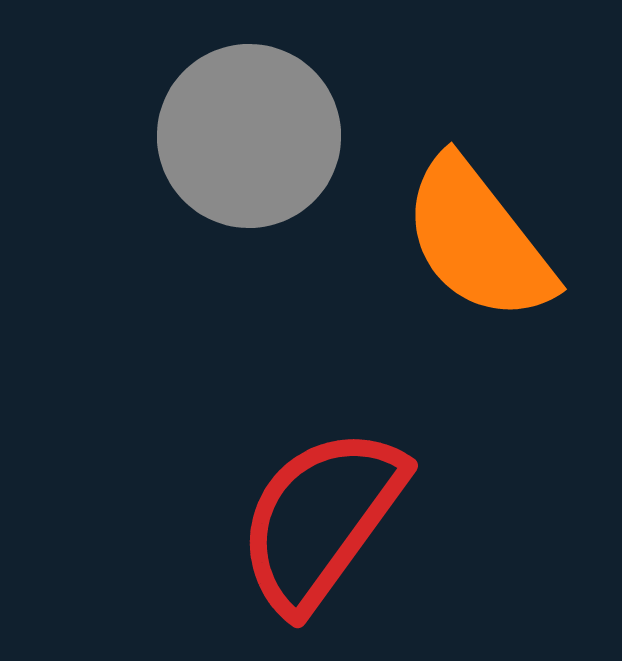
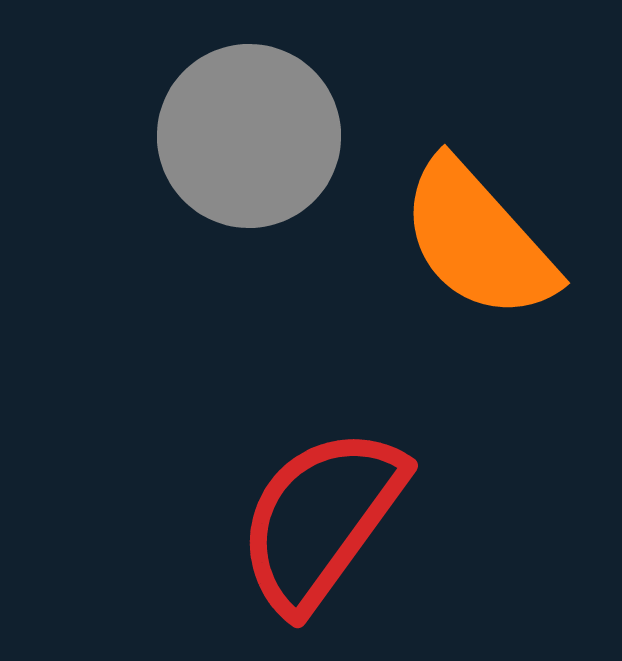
orange semicircle: rotated 4 degrees counterclockwise
